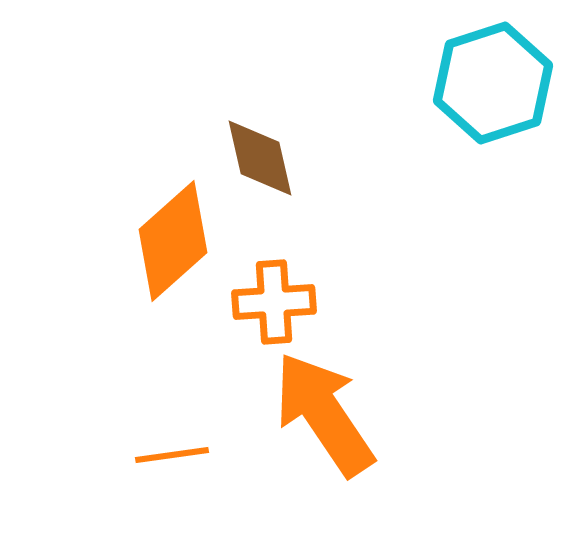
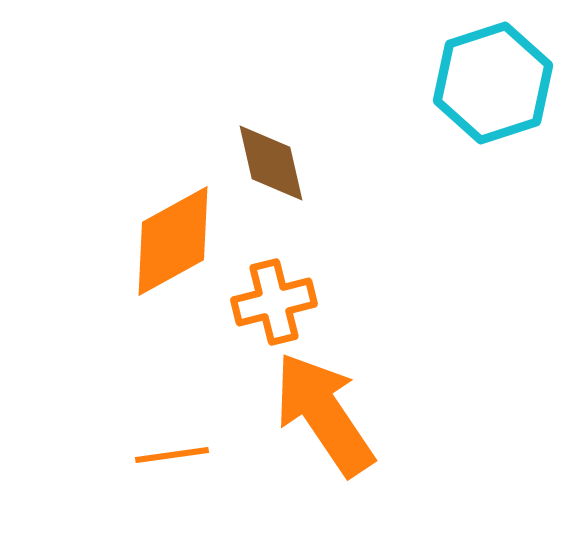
brown diamond: moved 11 px right, 5 px down
orange diamond: rotated 13 degrees clockwise
orange cross: rotated 10 degrees counterclockwise
